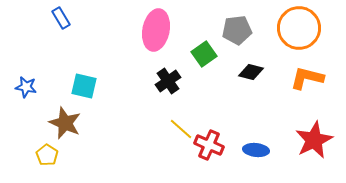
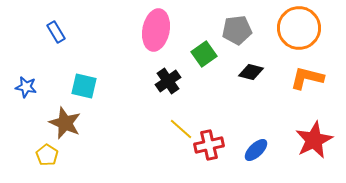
blue rectangle: moved 5 px left, 14 px down
red cross: rotated 36 degrees counterclockwise
blue ellipse: rotated 50 degrees counterclockwise
